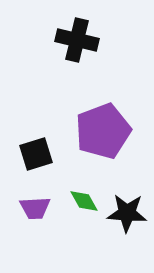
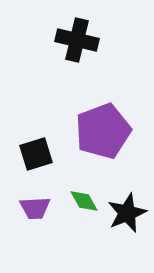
black star: rotated 27 degrees counterclockwise
